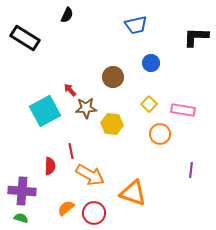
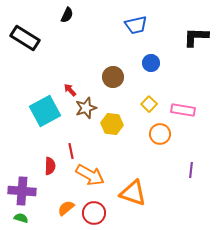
brown star: rotated 15 degrees counterclockwise
